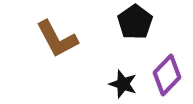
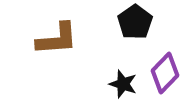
brown L-shape: rotated 66 degrees counterclockwise
purple diamond: moved 2 px left, 2 px up
